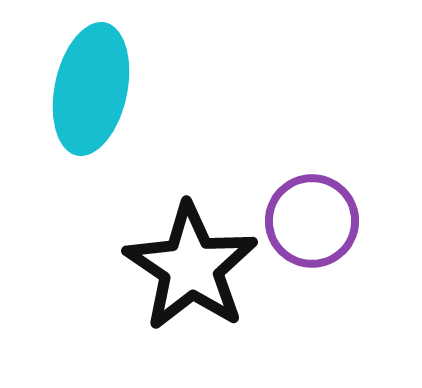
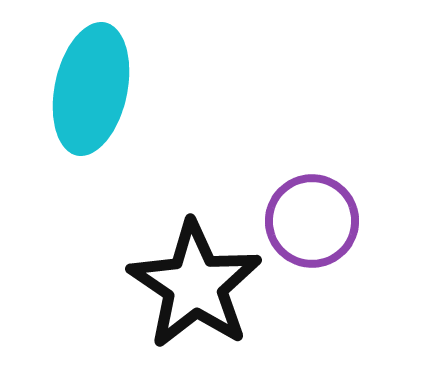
black star: moved 4 px right, 18 px down
